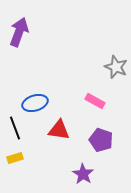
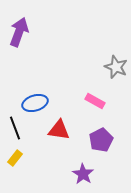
purple pentagon: rotated 25 degrees clockwise
yellow rectangle: rotated 35 degrees counterclockwise
